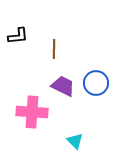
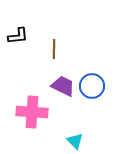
blue circle: moved 4 px left, 3 px down
